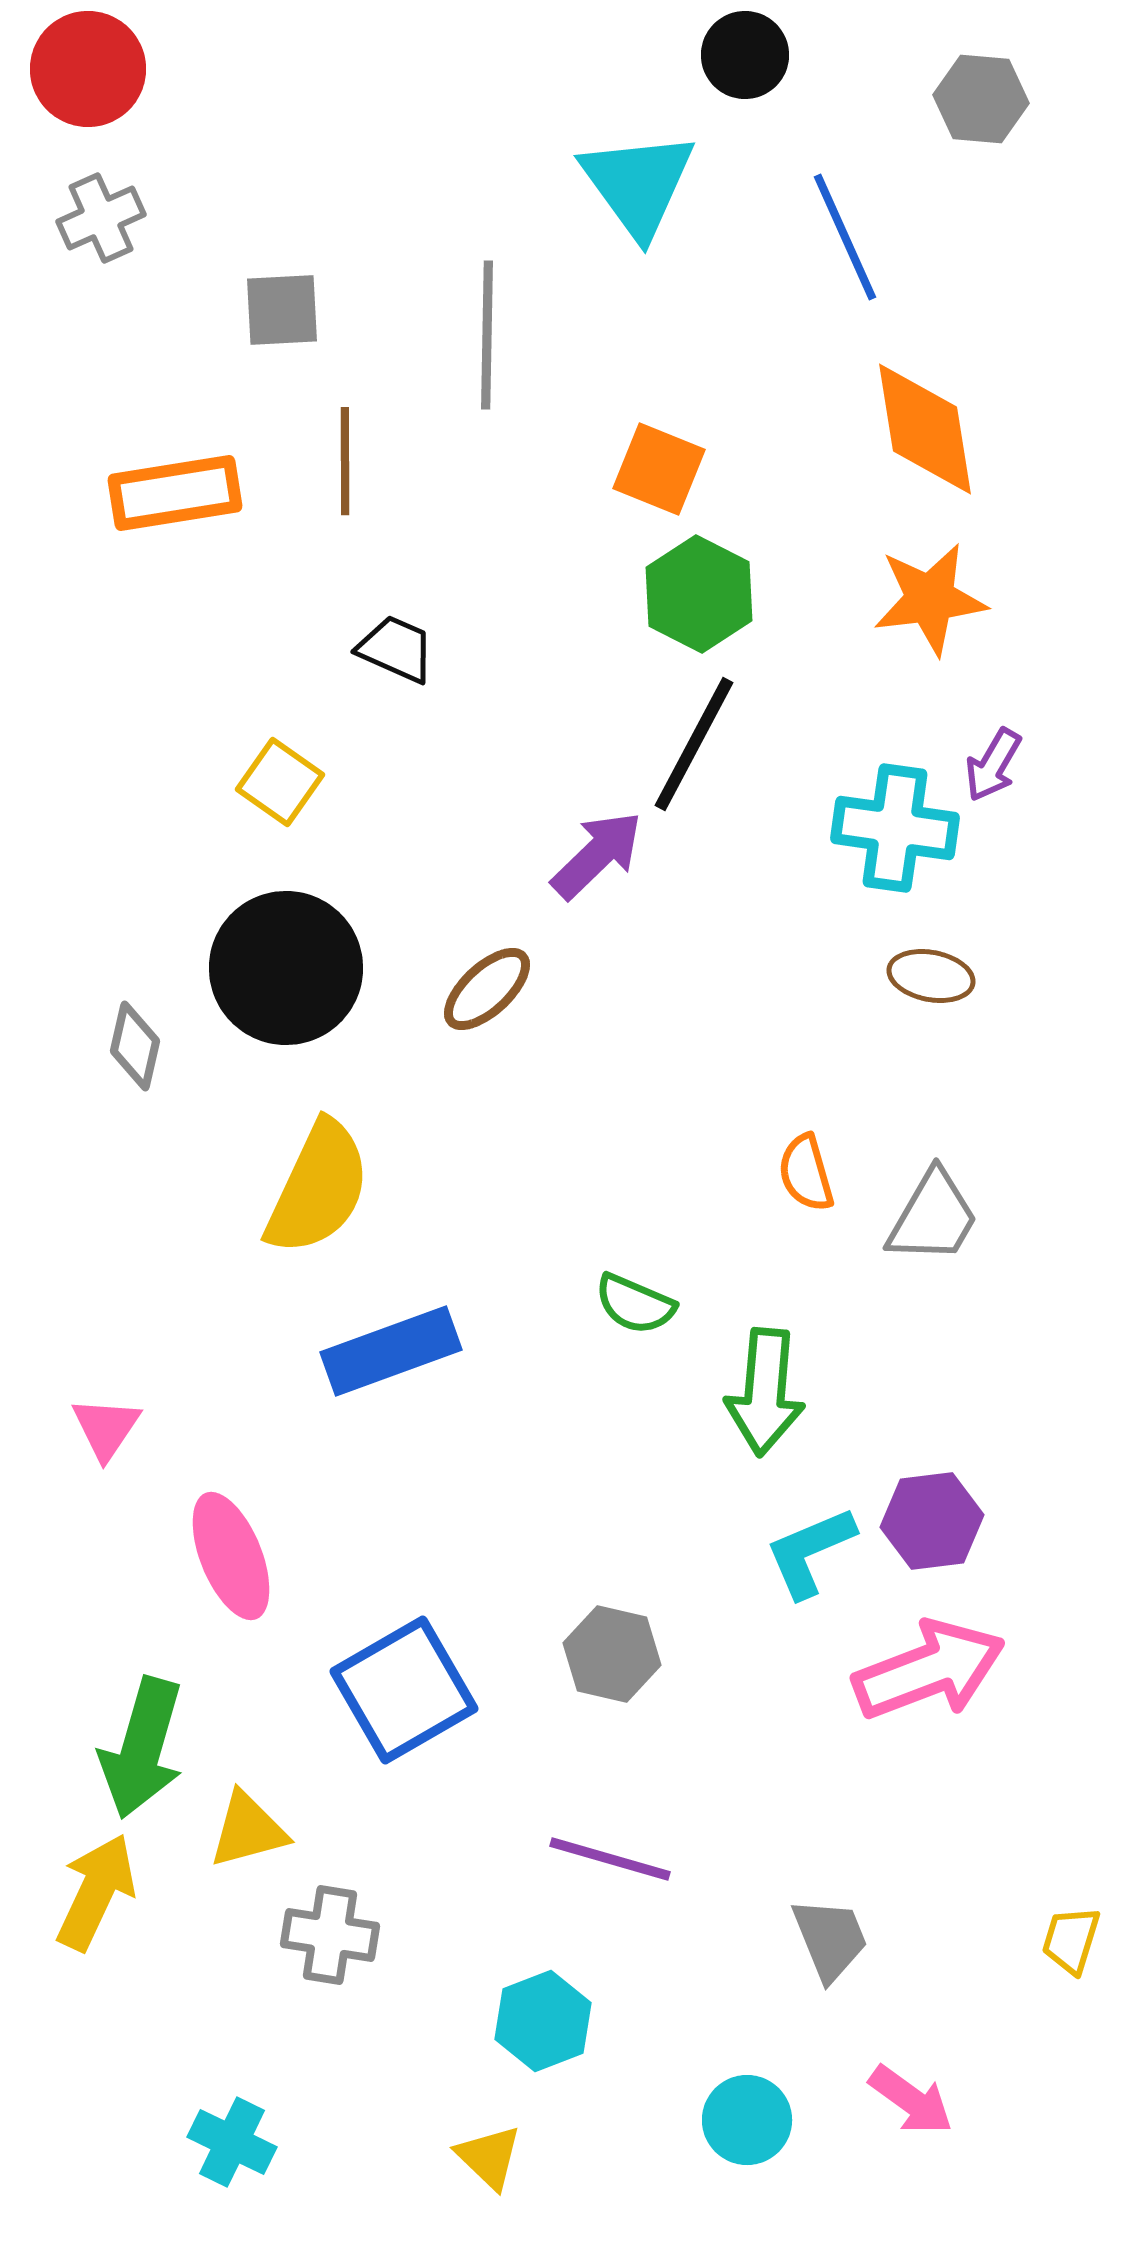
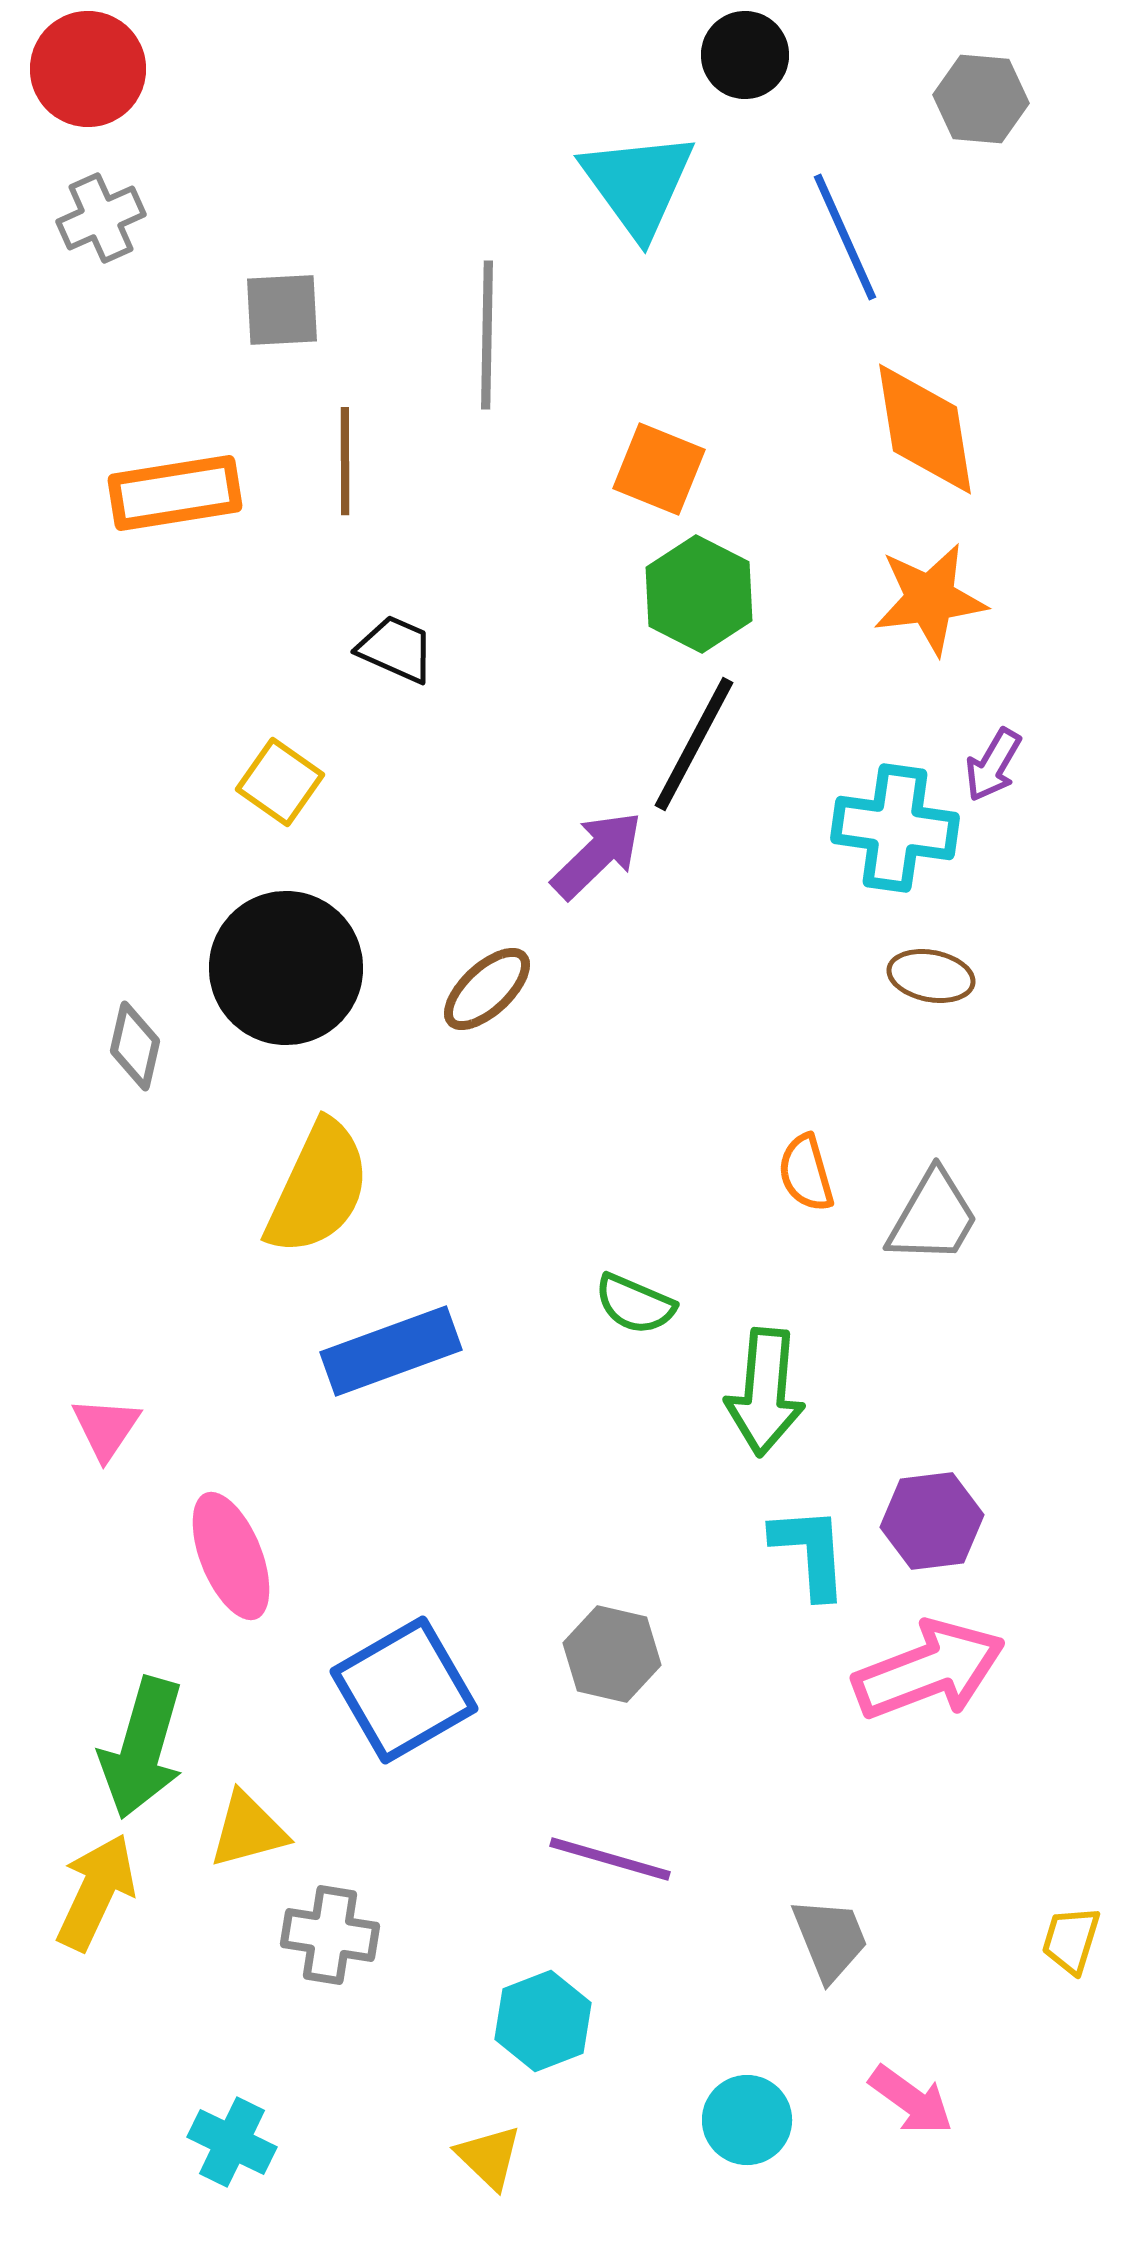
cyan L-shape at (810, 1552): rotated 109 degrees clockwise
